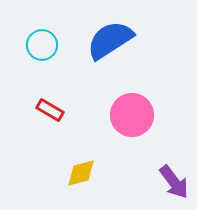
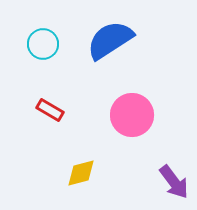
cyan circle: moved 1 px right, 1 px up
